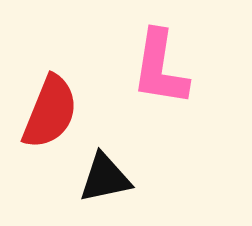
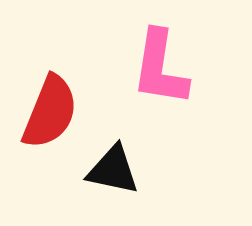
black triangle: moved 8 px right, 8 px up; rotated 24 degrees clockwise
